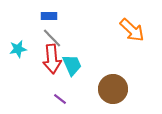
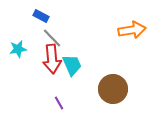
blue rectangle: moved 8 px left; rotated 28 degrees clockwise
orange arrow: rotated 52 degrees counterclockwise
purple line: moved 1 px left, 4 px down; rotated 24 degrees clockwise
